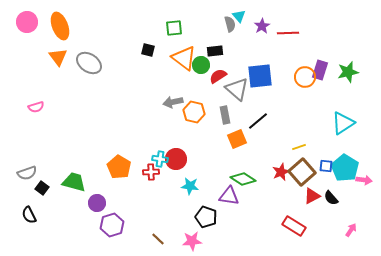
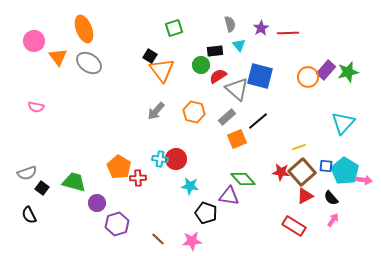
cyan triangle at (239, 16): moved 29 px down
pink circle at (27, 22): moved 7 px right, 19 px down
orange ellipse at (60, 26): moved 24 px right, 3 px down
purple star at (262, 26): moved 1 px left, 2 px down
green square at (174, 28): rotated 12 degrees counterclockwise
black square at (148, 50): moved 2 px right, 6 px down; rotated 16 degrees clockwise
orange triangle at (184, 58): moved 22 px left, 12 px down; rotated 16 degrees clockwise
purple rectangle at (320, 70): moved 6 px right; rotated 24 degrees clockwise
blue square at (260, 76): rotated 20 degrees clockwise
orange circle at (305, 77): moved 3 px right
gray arrow at (173, 102): moved 17 px left, 9 px down; rotated 36 degrees counterclockwise
pink semicircle at (36, 107): rotated 28 degrees clockwise
gray rectangle at (225, 115): moved 2 px right, 2 px down; rotated 60 degrees clockwise
cyan triangle at (343, 123): rotated 15 degrees counterclockwise
cyan pentagon at (345, 168): moved 3 px down
red cross at (151, 172): moved 13 px left, 6 px down
red star at (281, 172): rotated 30 degrees clockwise
green diamond at (243, 179): rotated 15 degrees clockwise
red triangle at (312, 196): moved 7 px left
black pentagon at (206, 217): moved 4 px up
purple hexagon at (112, 225): moved 5 px right, 1 px up
pink arrow at (351, 230): moved 18 px left, 10 px up
